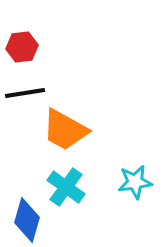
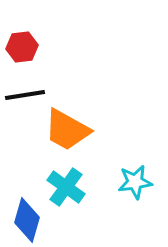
black line: moved 2 px down
orange trapezoid: moved 2 px right
